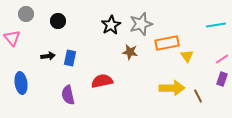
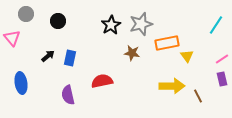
cyan line: rotated 48 degrees counterclockwise
brown star: moved 2 px right, 1 px down
black arrow: rotated 32 degrees counterclockwise
purple rectangle: rotated 32 degrees counterclockwise
yellow arrow: moved 2 px up
